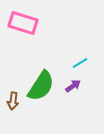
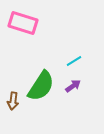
cyan line: moved 6 px left, 2 px up
